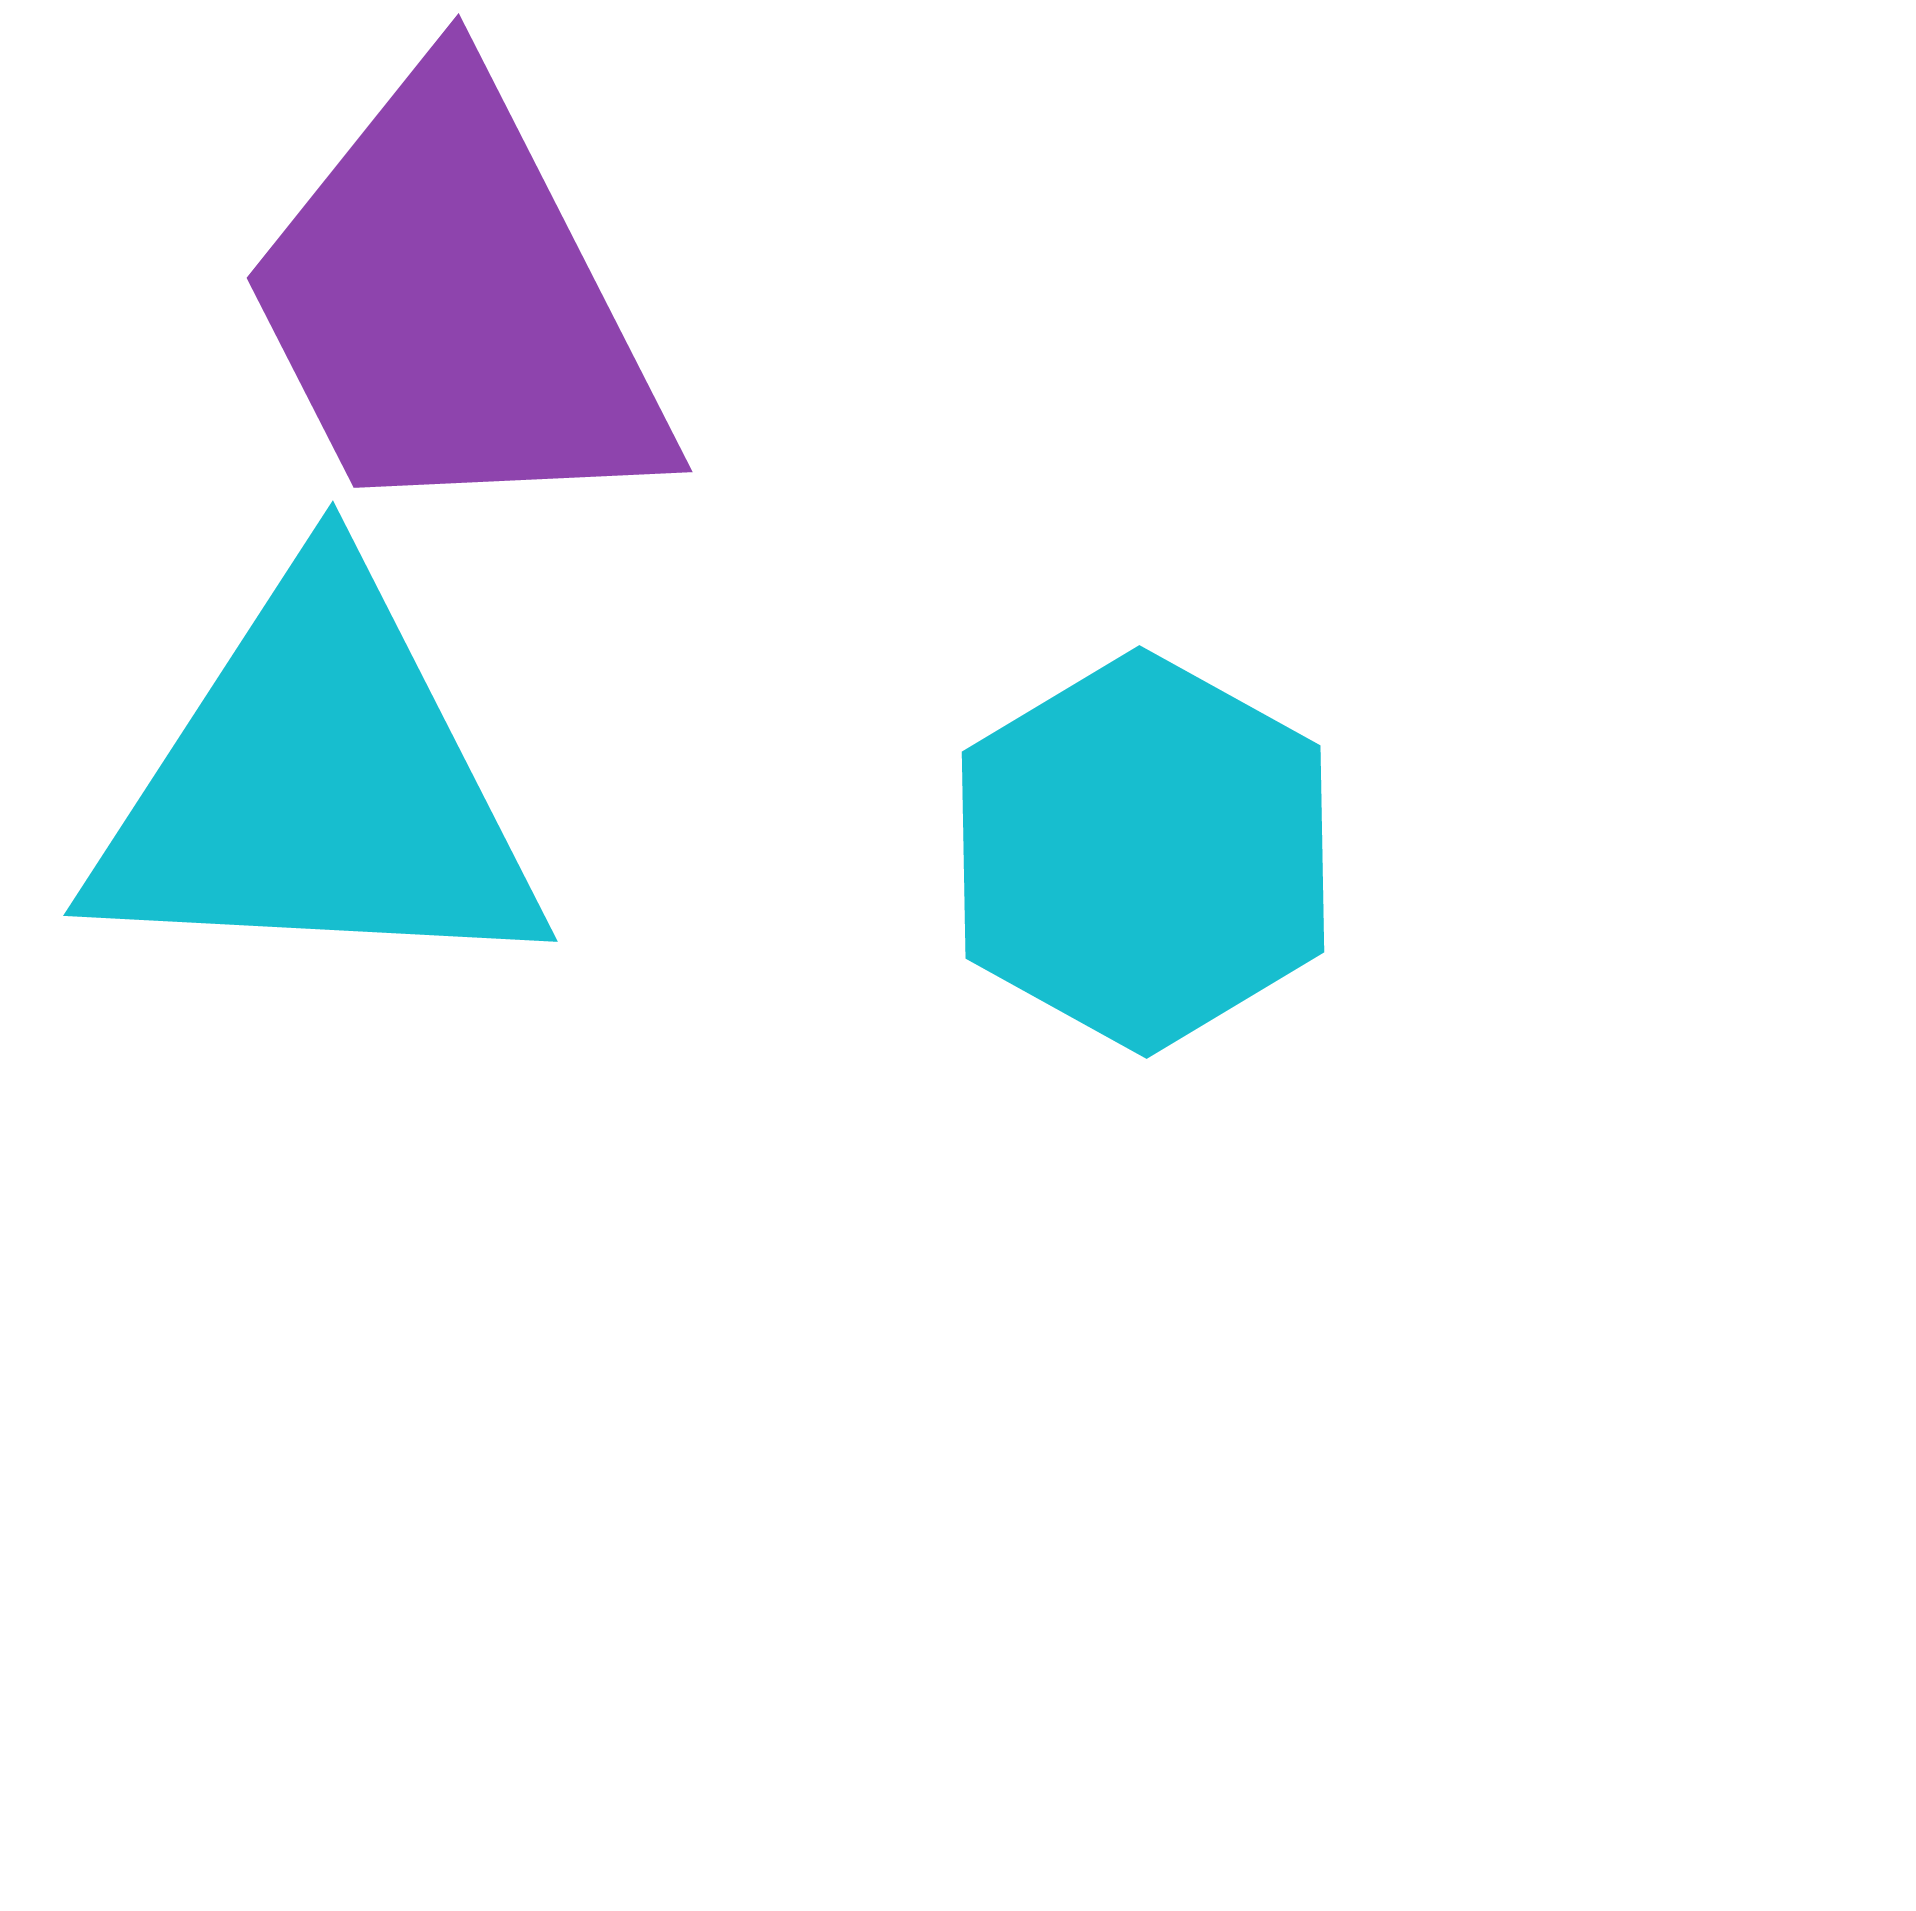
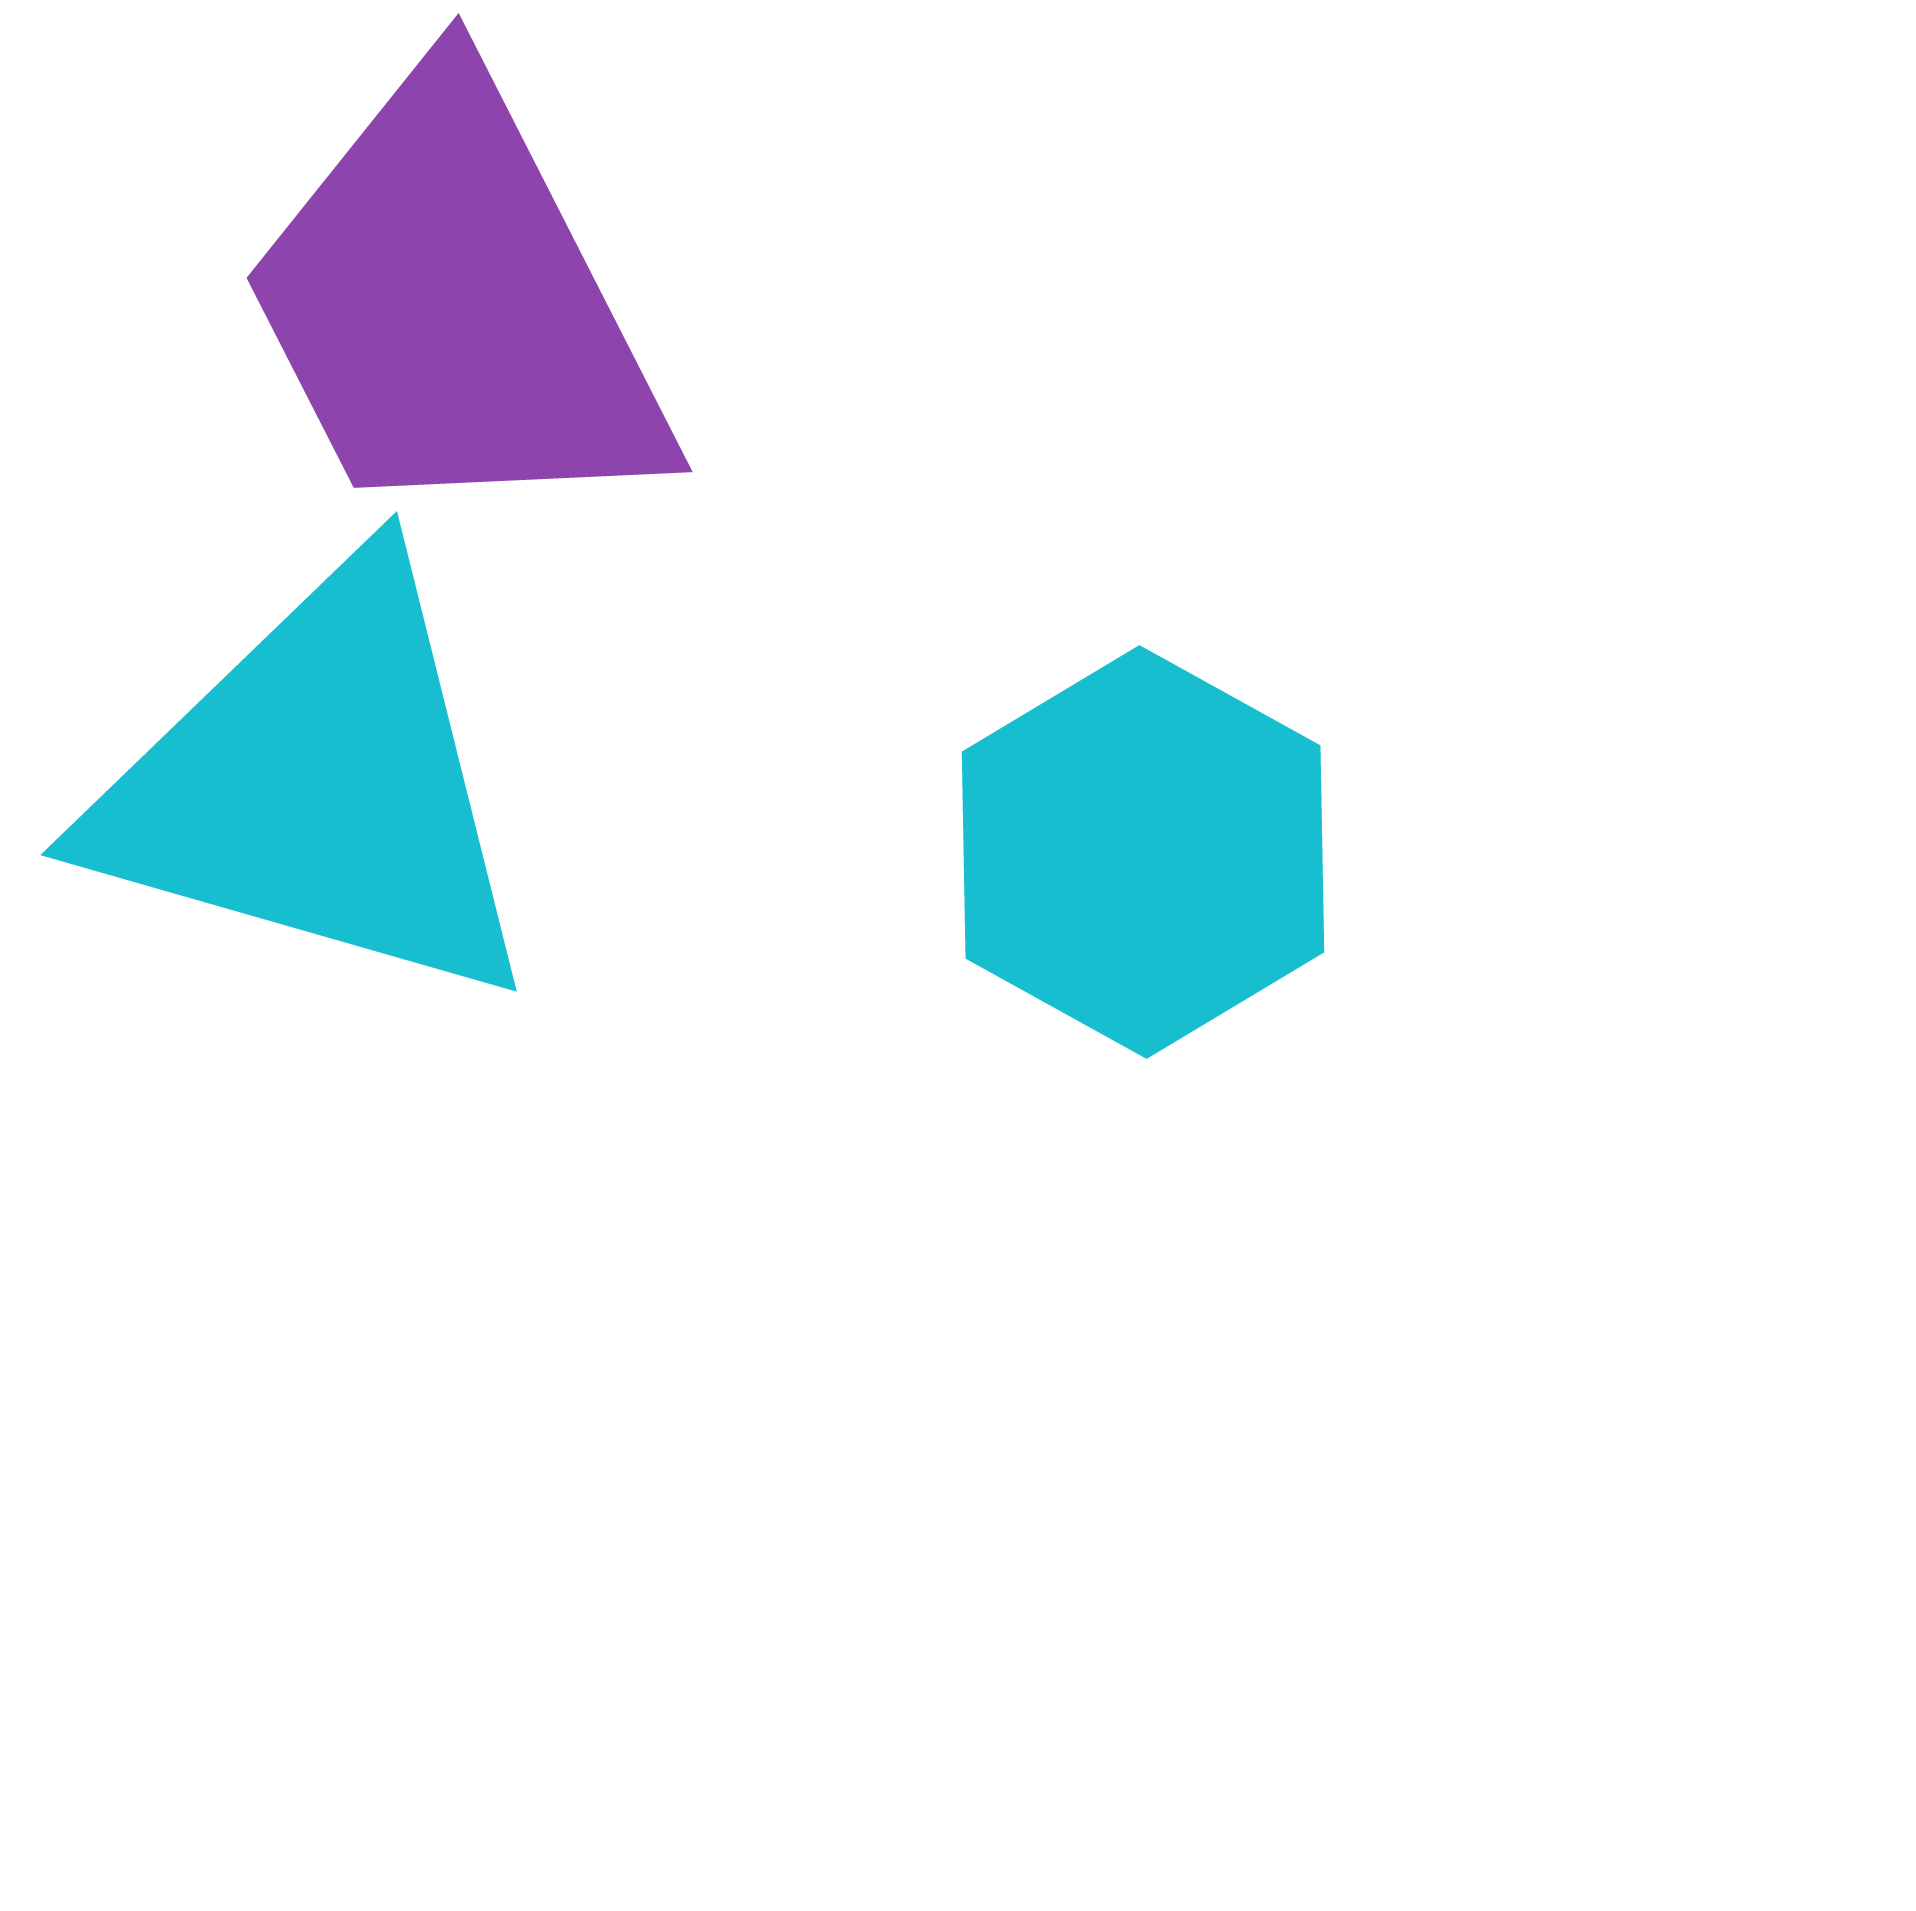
cyan triangle: rotated 13 degrees clockwise
